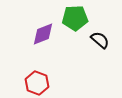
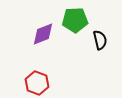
green pentagon: moved 2 px down
black semicircle: rotated 36 degrees clockwise
